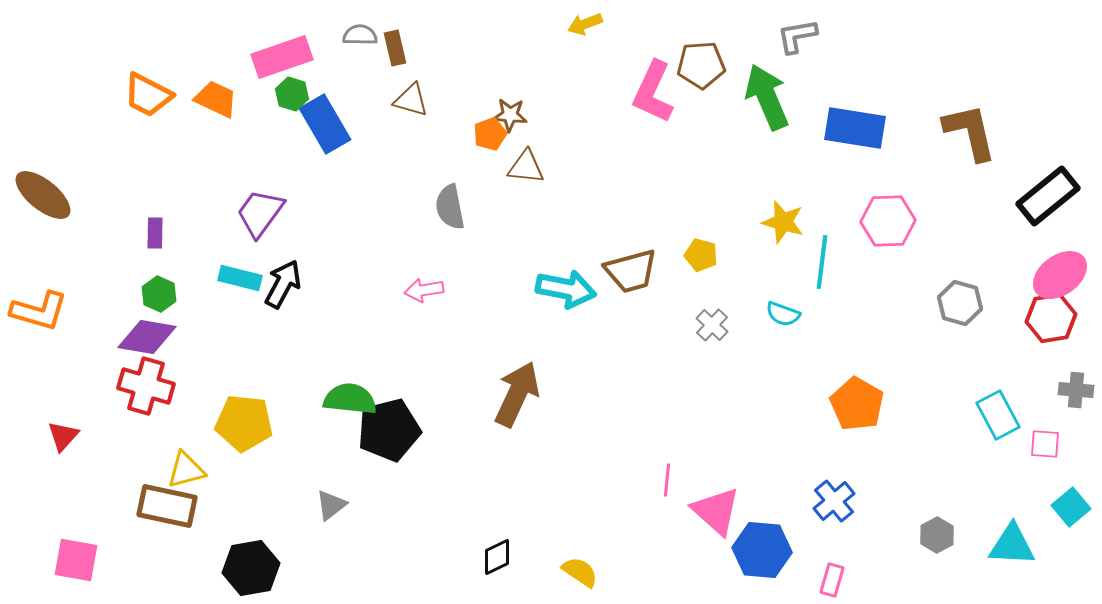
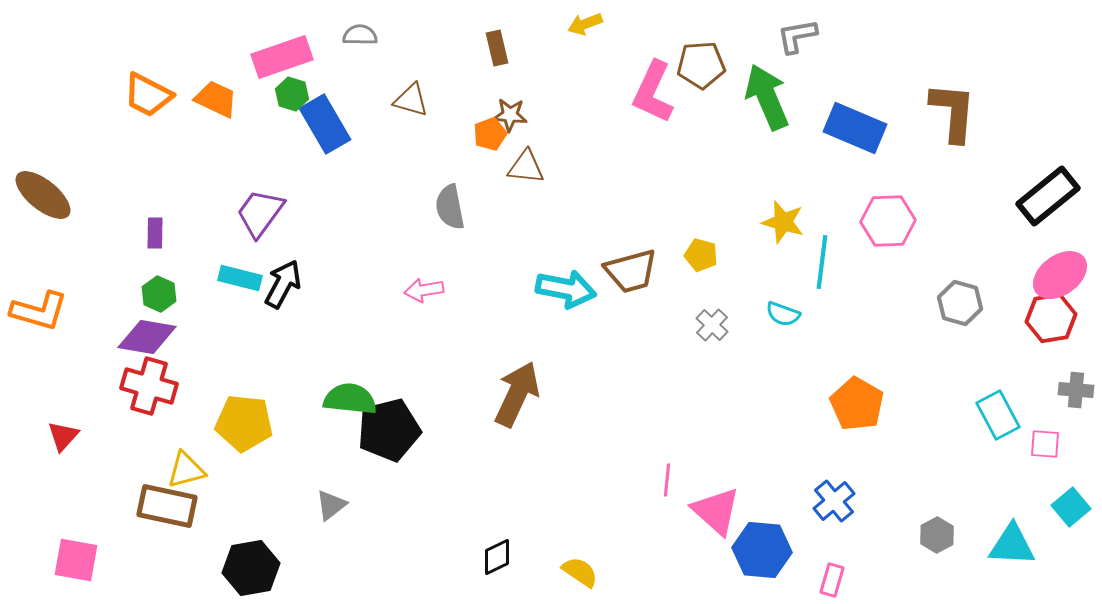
brown rectangle at (395, 48): moved 102 px right
blue rectangle at (855, 128): rotated 14 degrees clockwise
brown L-shape at (970, 132): moved 17 px left, 20 px up; rotated 18 degrees clockwise
red cross at (146, 386): moved 3 px right
